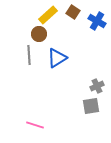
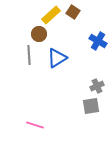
yellow rectangle: moved 3 px right
blue cross: moved 1 px right, 20 px down
